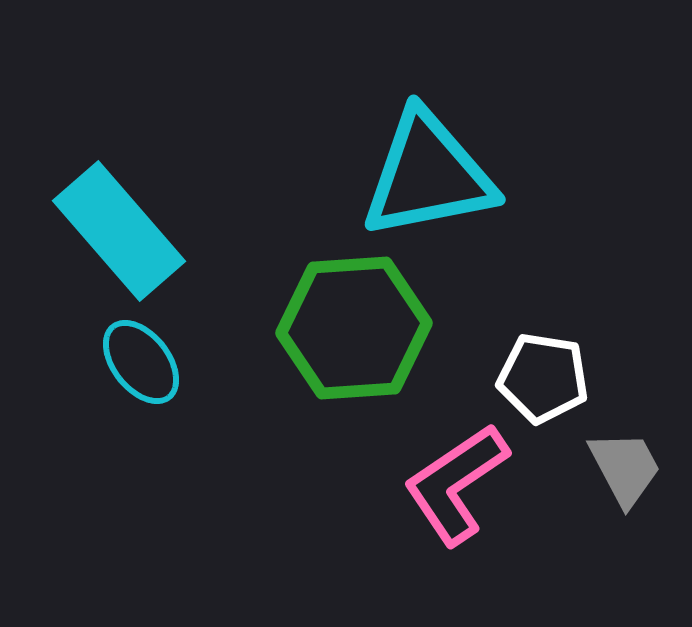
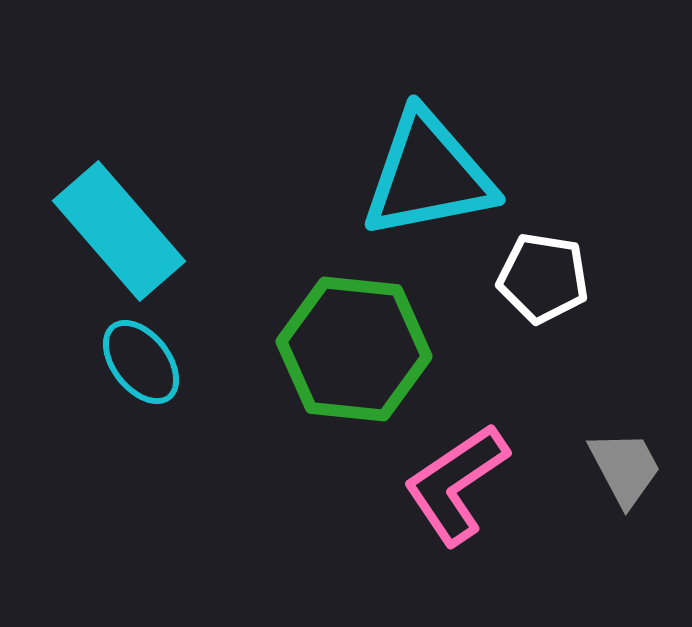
green hexagon: moved 21 px down; rotated 10 degrees clockwise
white pentagon: moved 100 px up
